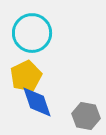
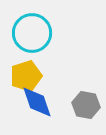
yellow pentagon: rotated 8 degrees clockwise
gray hexagon: moved 11 px up
